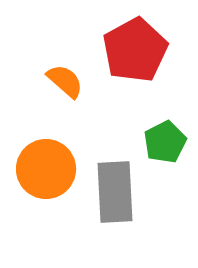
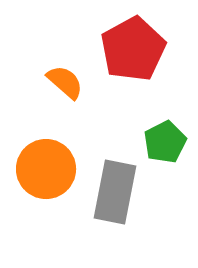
red pentagon: moved 2 px left, 1 px up
orange semicircle: moved 1 px down
gray rectangle: rotated 14 degrees clockwise
